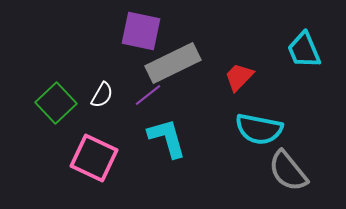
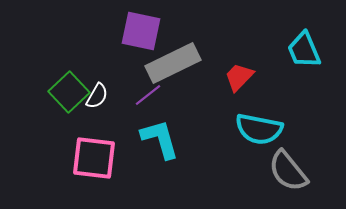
white semicircle: moved 5 px left, 1 px down
green square: moved 13 px right, 11 px up
cyan L-shape: moved 7 px left, 1 px down
pink square: rotated 18 degrees counterclockwise
